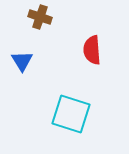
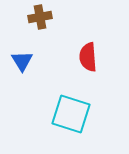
brown cross: rotated 30 degrees counterclockwise
red semicircle: moved 4 px left, 7 px down
